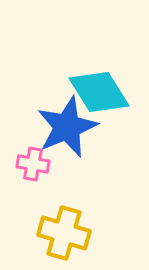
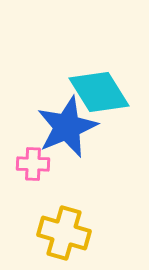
pink cross: rotated 8 degrees counterclockwise
